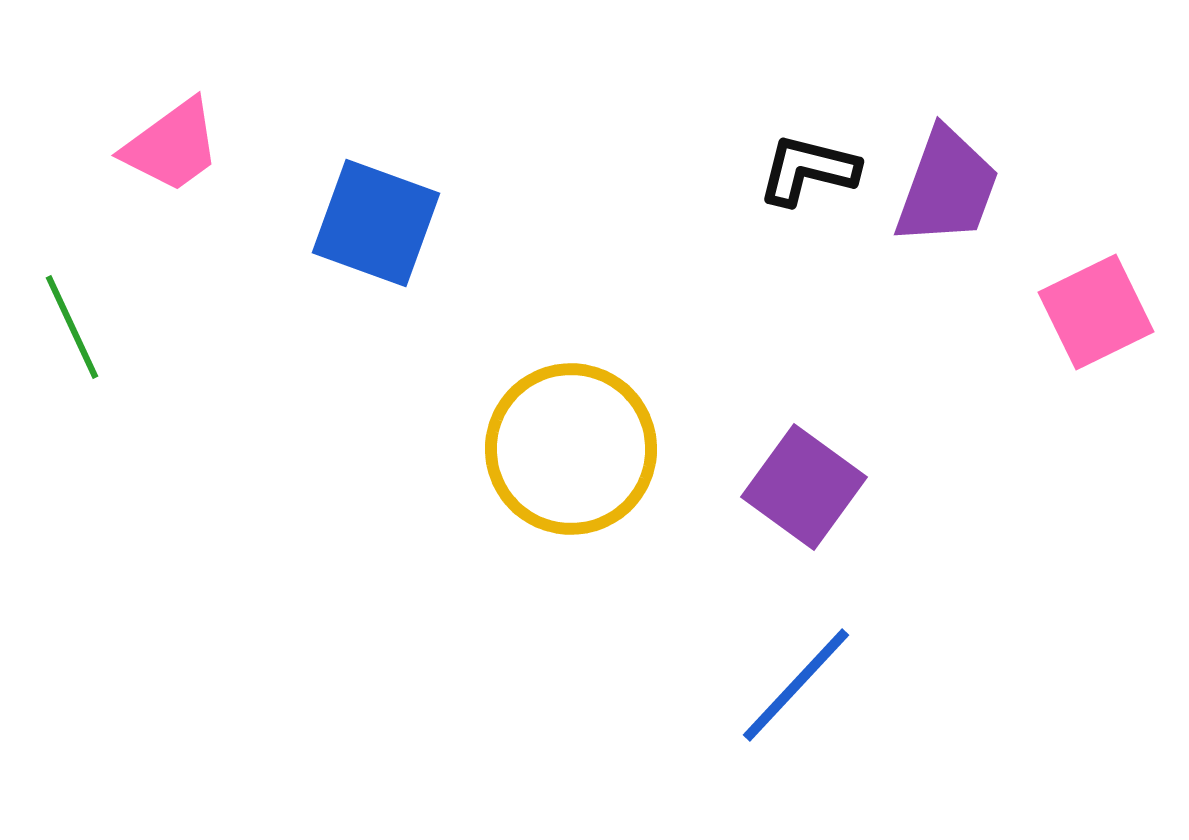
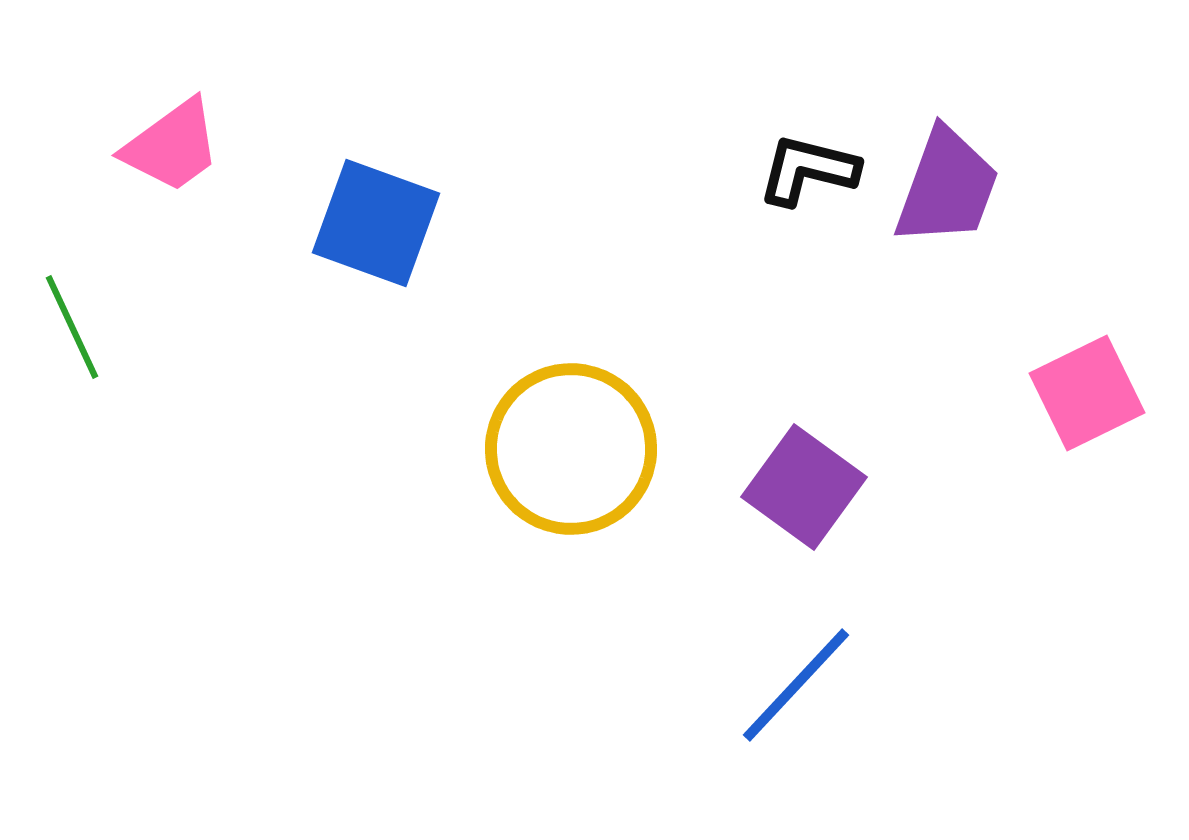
pink square: moved 9 px left, 81 px down
